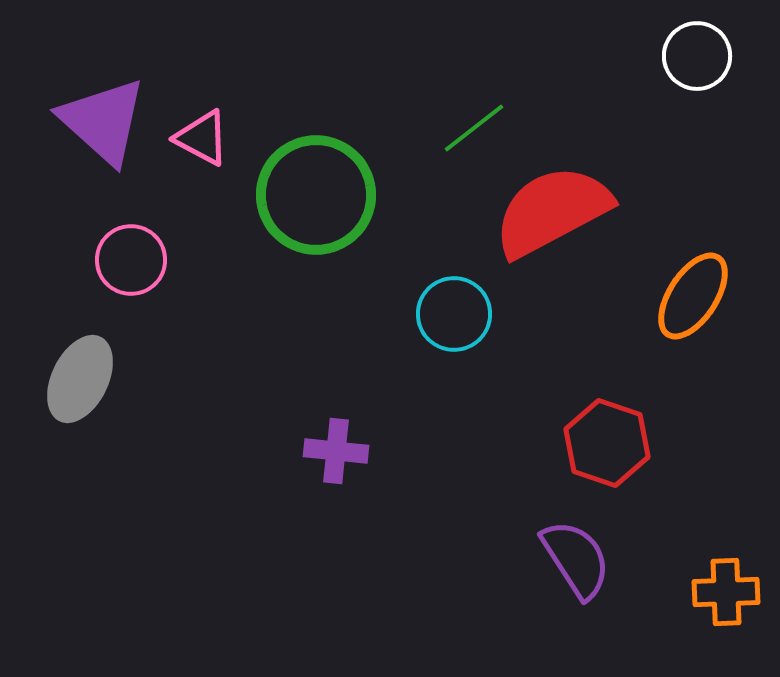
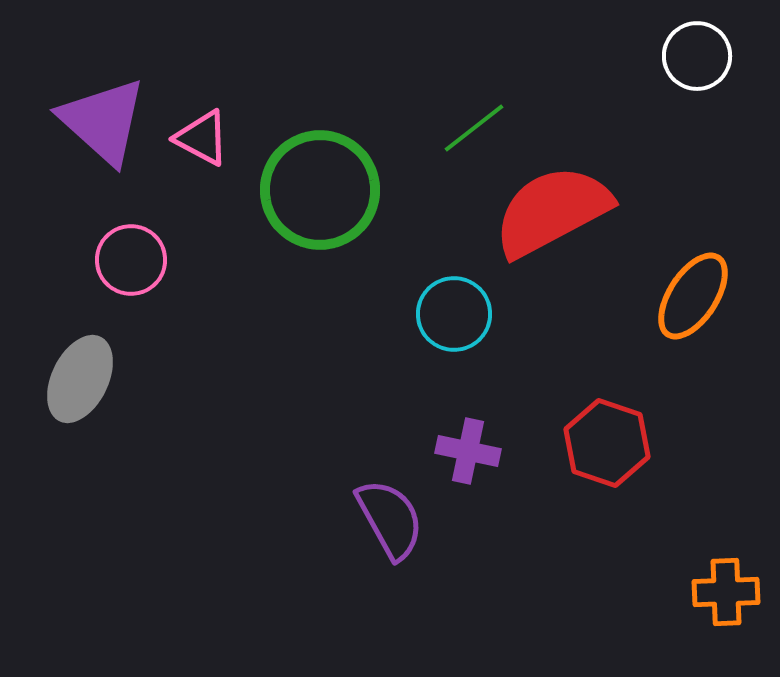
green circle: moved 4 px right, 5 px up
purple cross: moved 132 px right; rotated 6 degrees clockwise
purple semicircle: moved 186 px left, 40 px up; rotated 4 degrees clockwise
